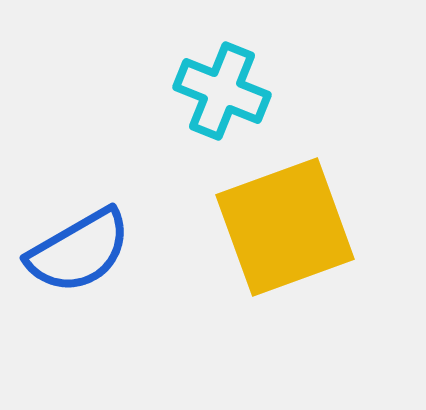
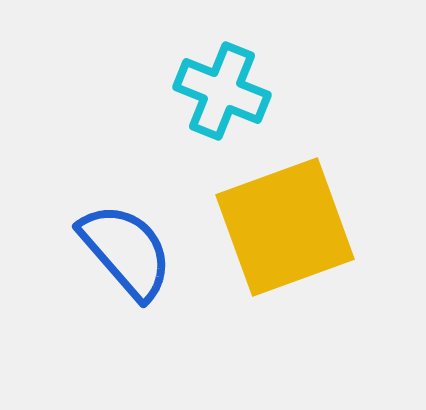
blue semicircle: moved 47 px right; rotated 101 degrees counterclockwise
